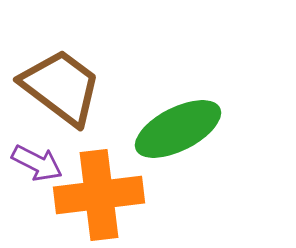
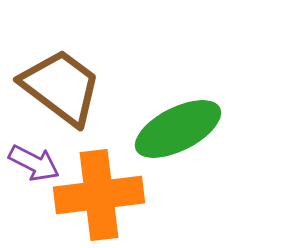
purple arrow: moved 3 px left
